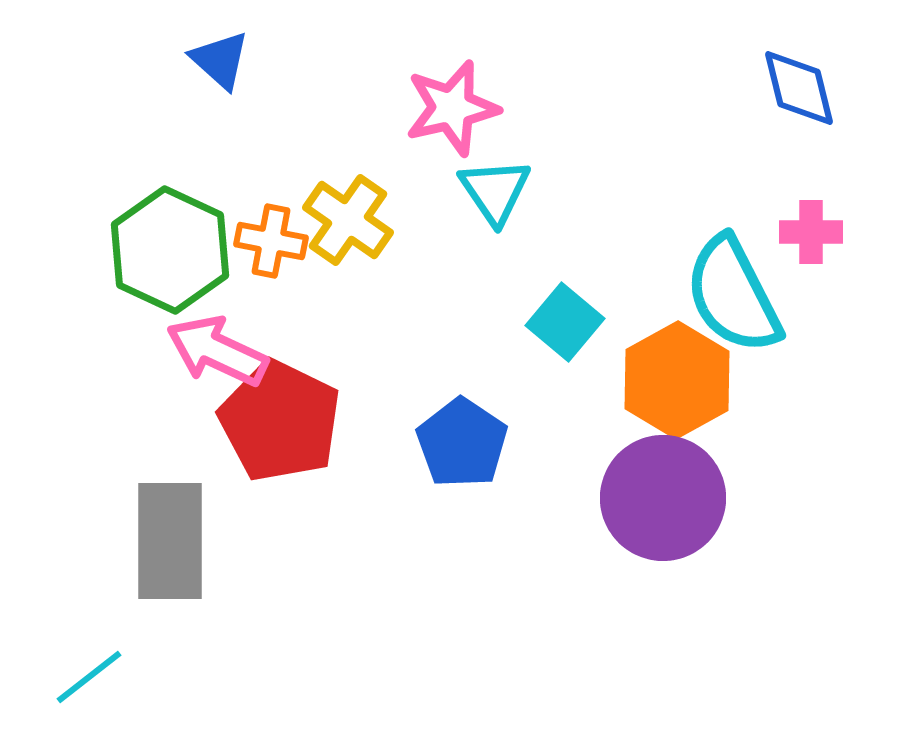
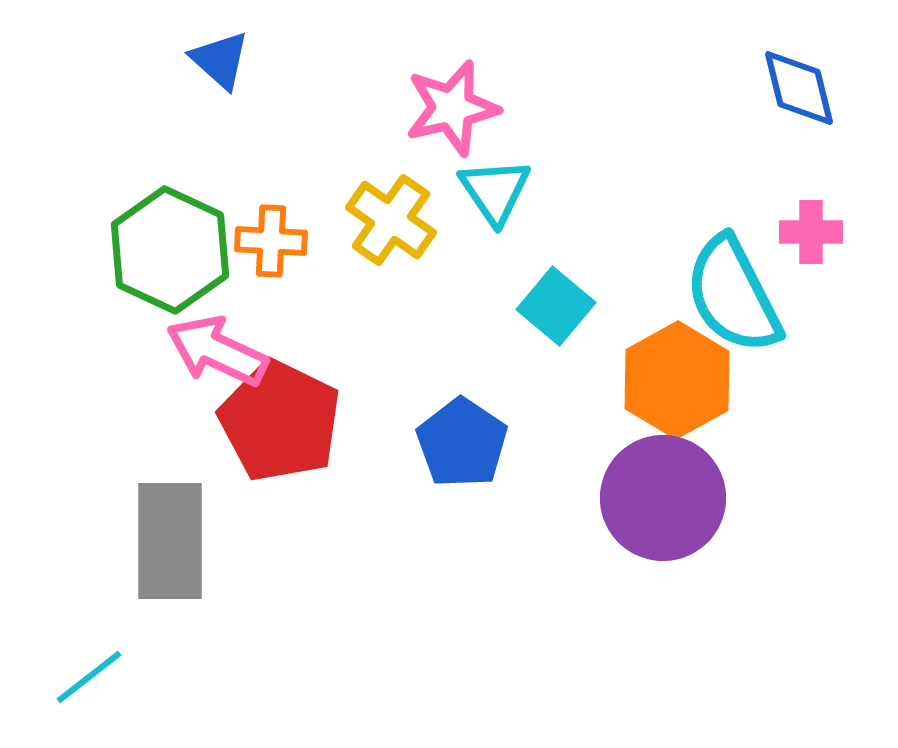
yellow cross: moved 43 px right
orange cross: rotated 8 degrees counterclockwise
cyan square: moved 9 px left, 16 px up
